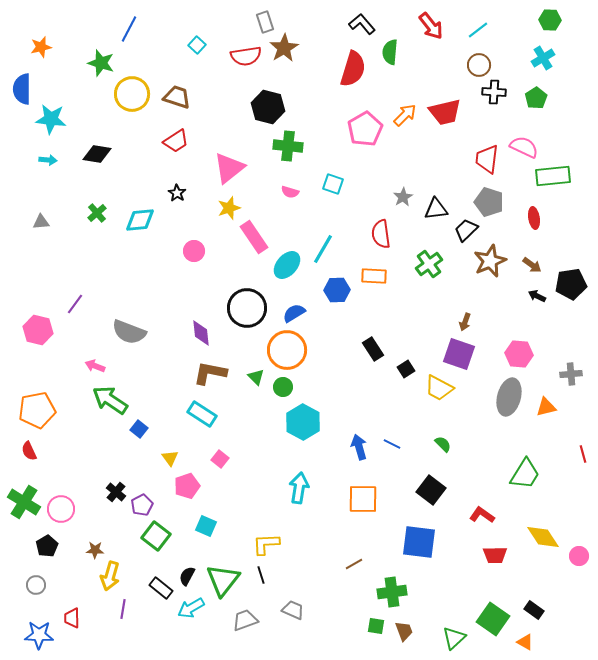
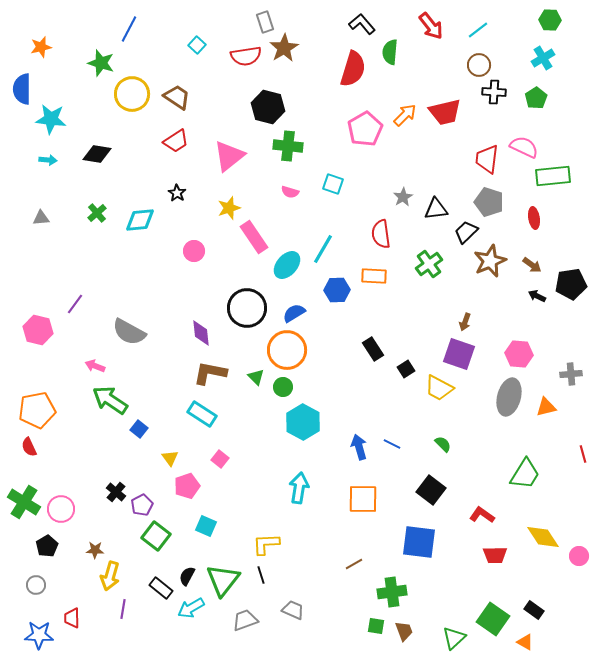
brown trapezoid at (177, 97): rotated 16 degrees clockwise
pink triangle at (229, 168): moved 12 px up
gray triangle at (41, 222): moved 4 px up
black trapezoid at (466, 230): moved 2 px down
gray semicircle at (129, 332): rotated 8 degrees clockwise
red semicircle at (29, 451): moved 4 px up
